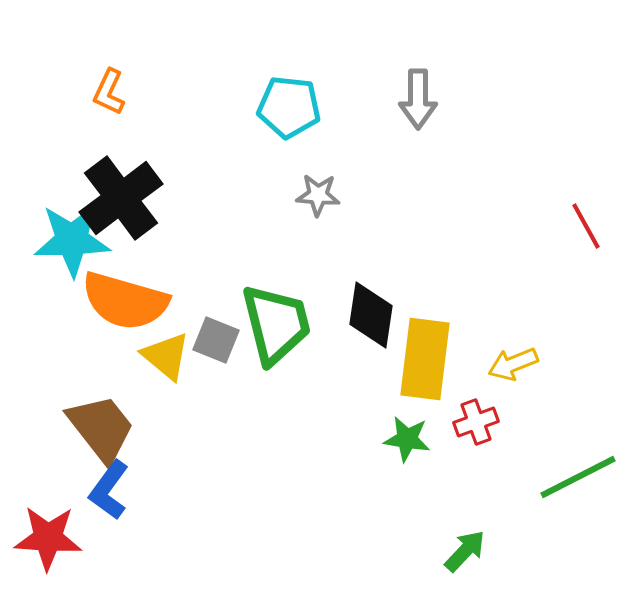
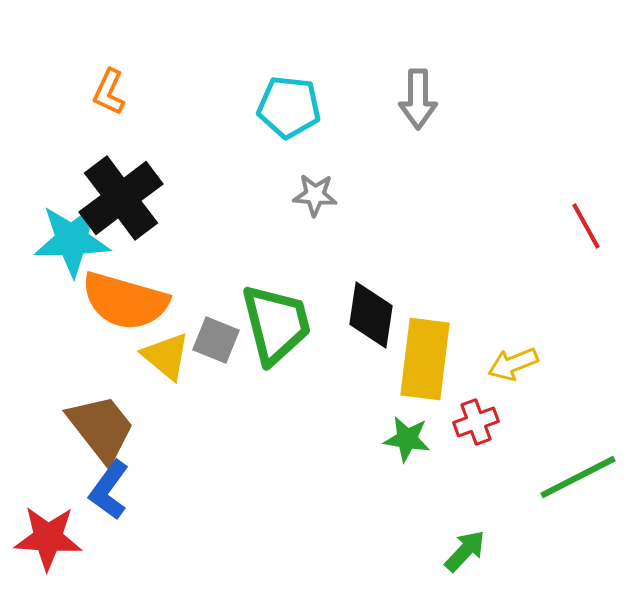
gray star: moved 3 px left
